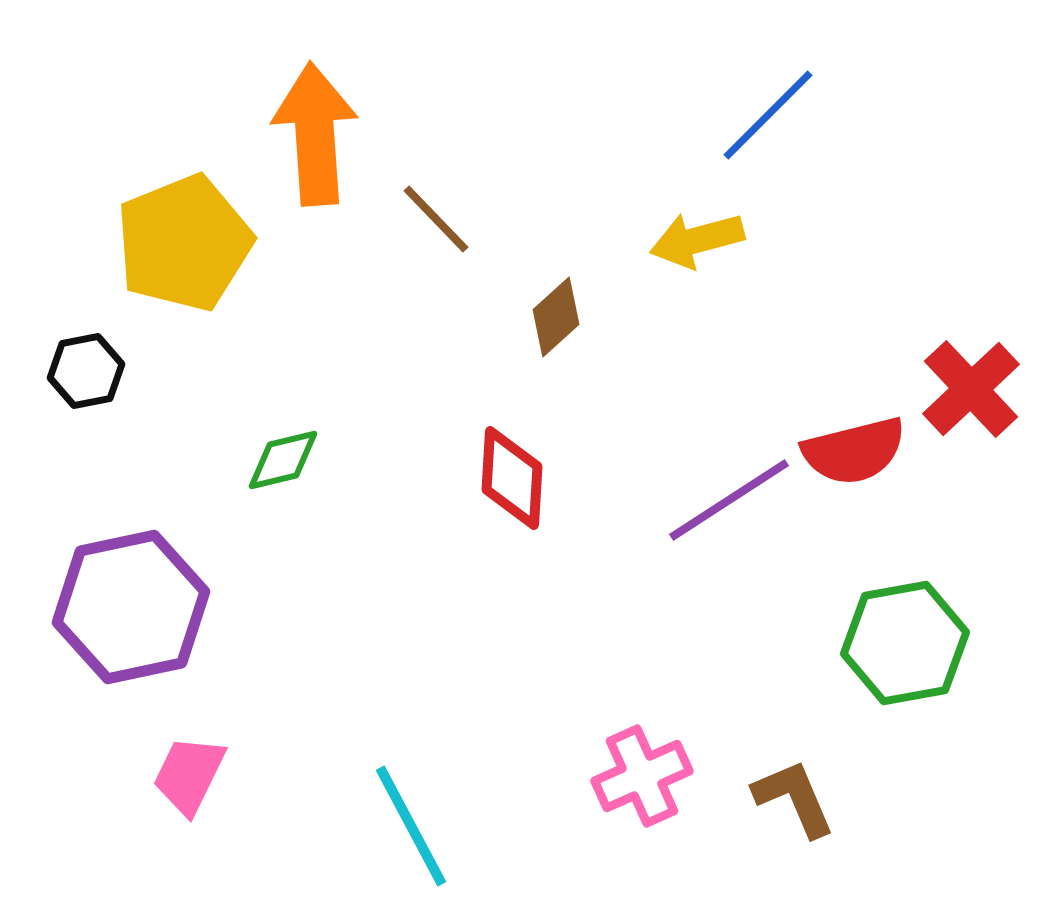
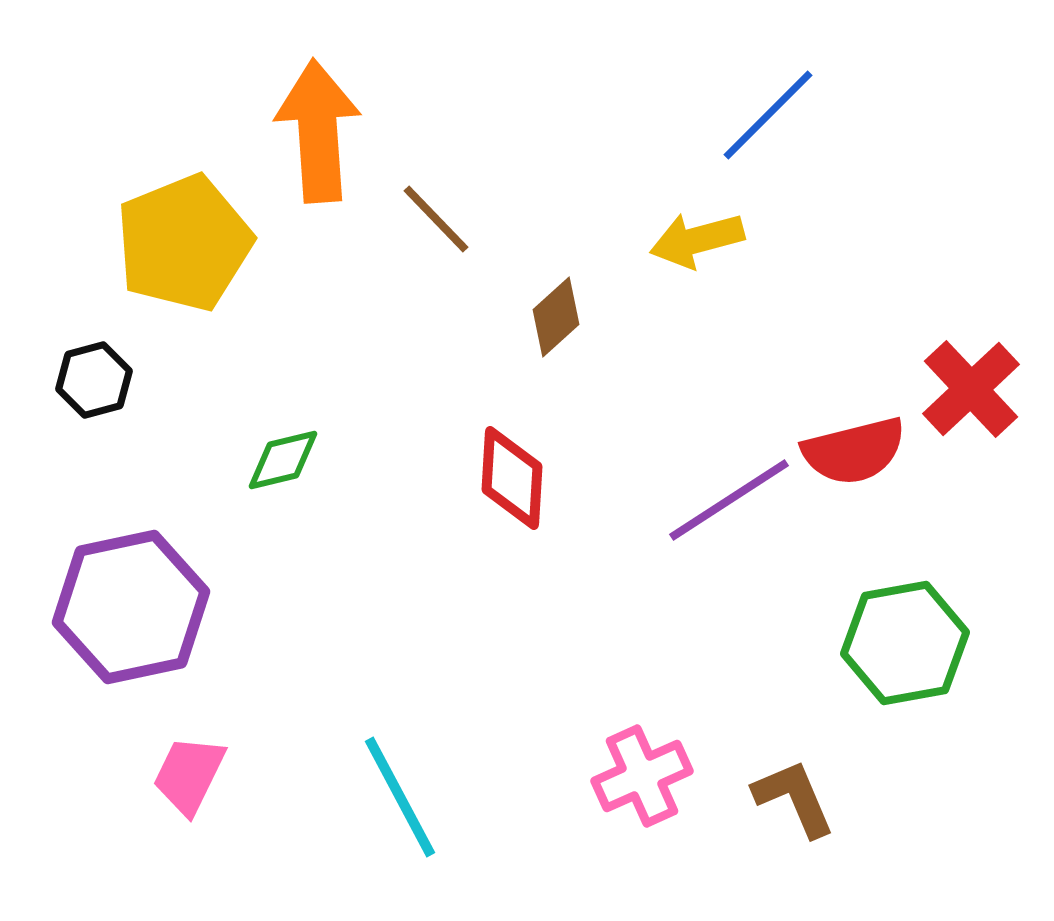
orange arrow: moved 3 px right, 3 px up
black hexagon: moved 8 px right, 9 px down; rotated 4 degrees counterclockwise
cyan line: moved 11 px left, 29 px up
